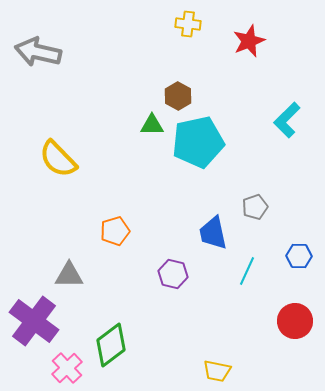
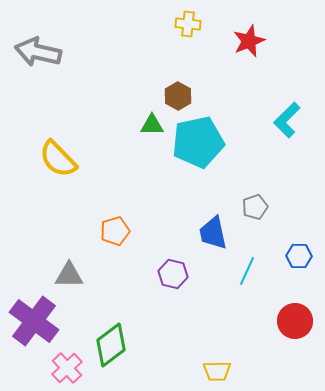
yellow trapezoid: rotated 12 degrees counterclockwise
